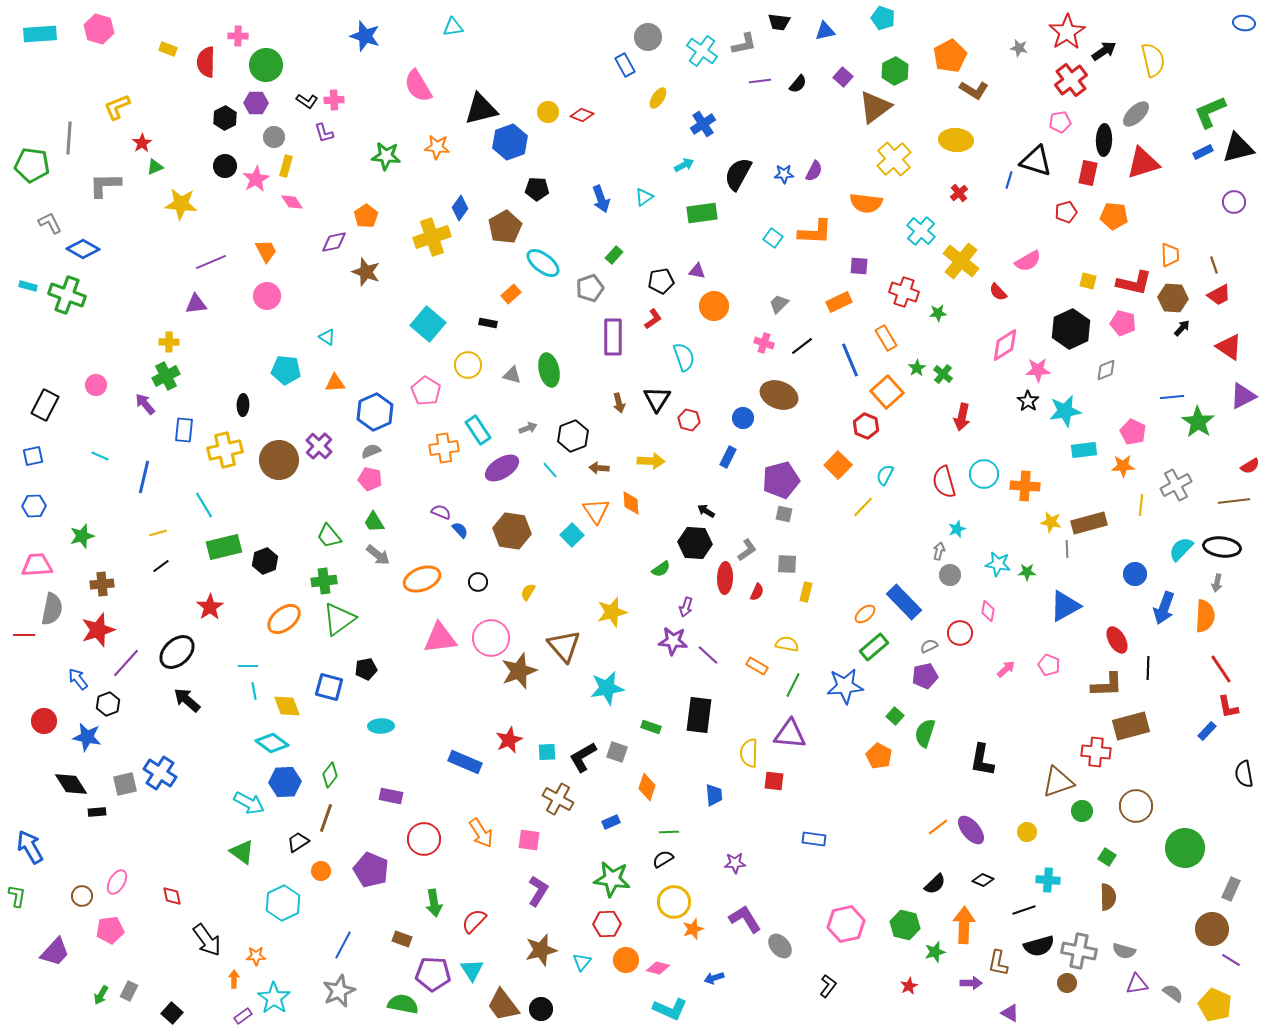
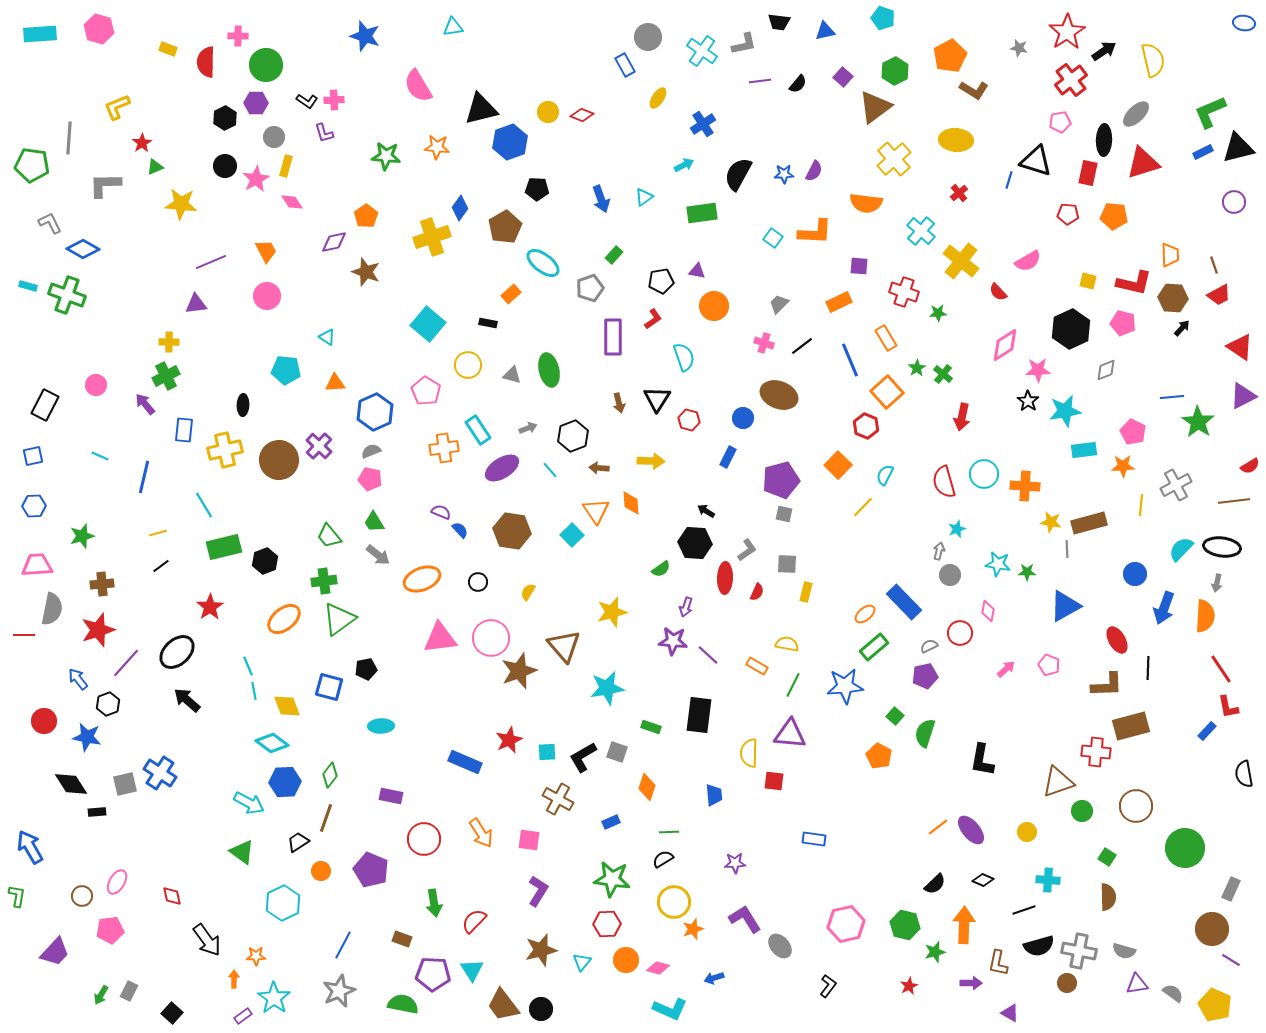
red pentagon at (1066, 212): moved 2 px right, 2 px down; rotated 20 degrees clockwise
red triangle at (1229, 347): moved 11 px right
cyan line at (248, 666): rotated 66 degrees clockwise
